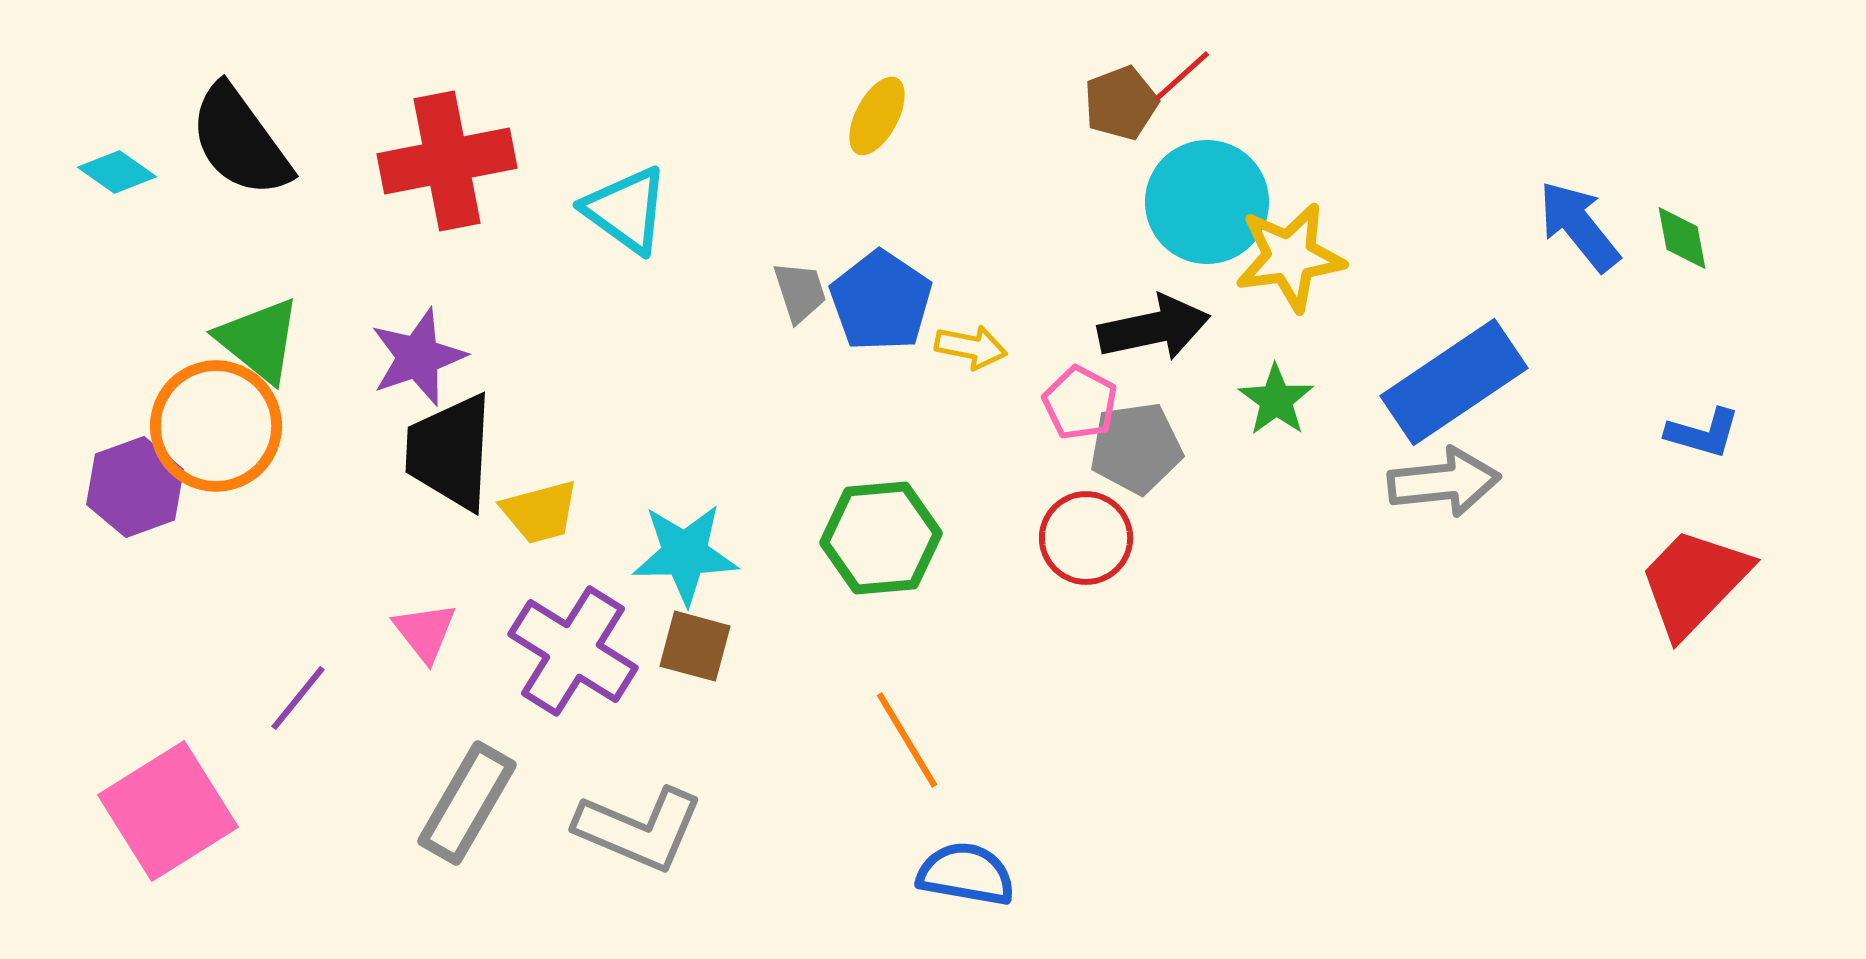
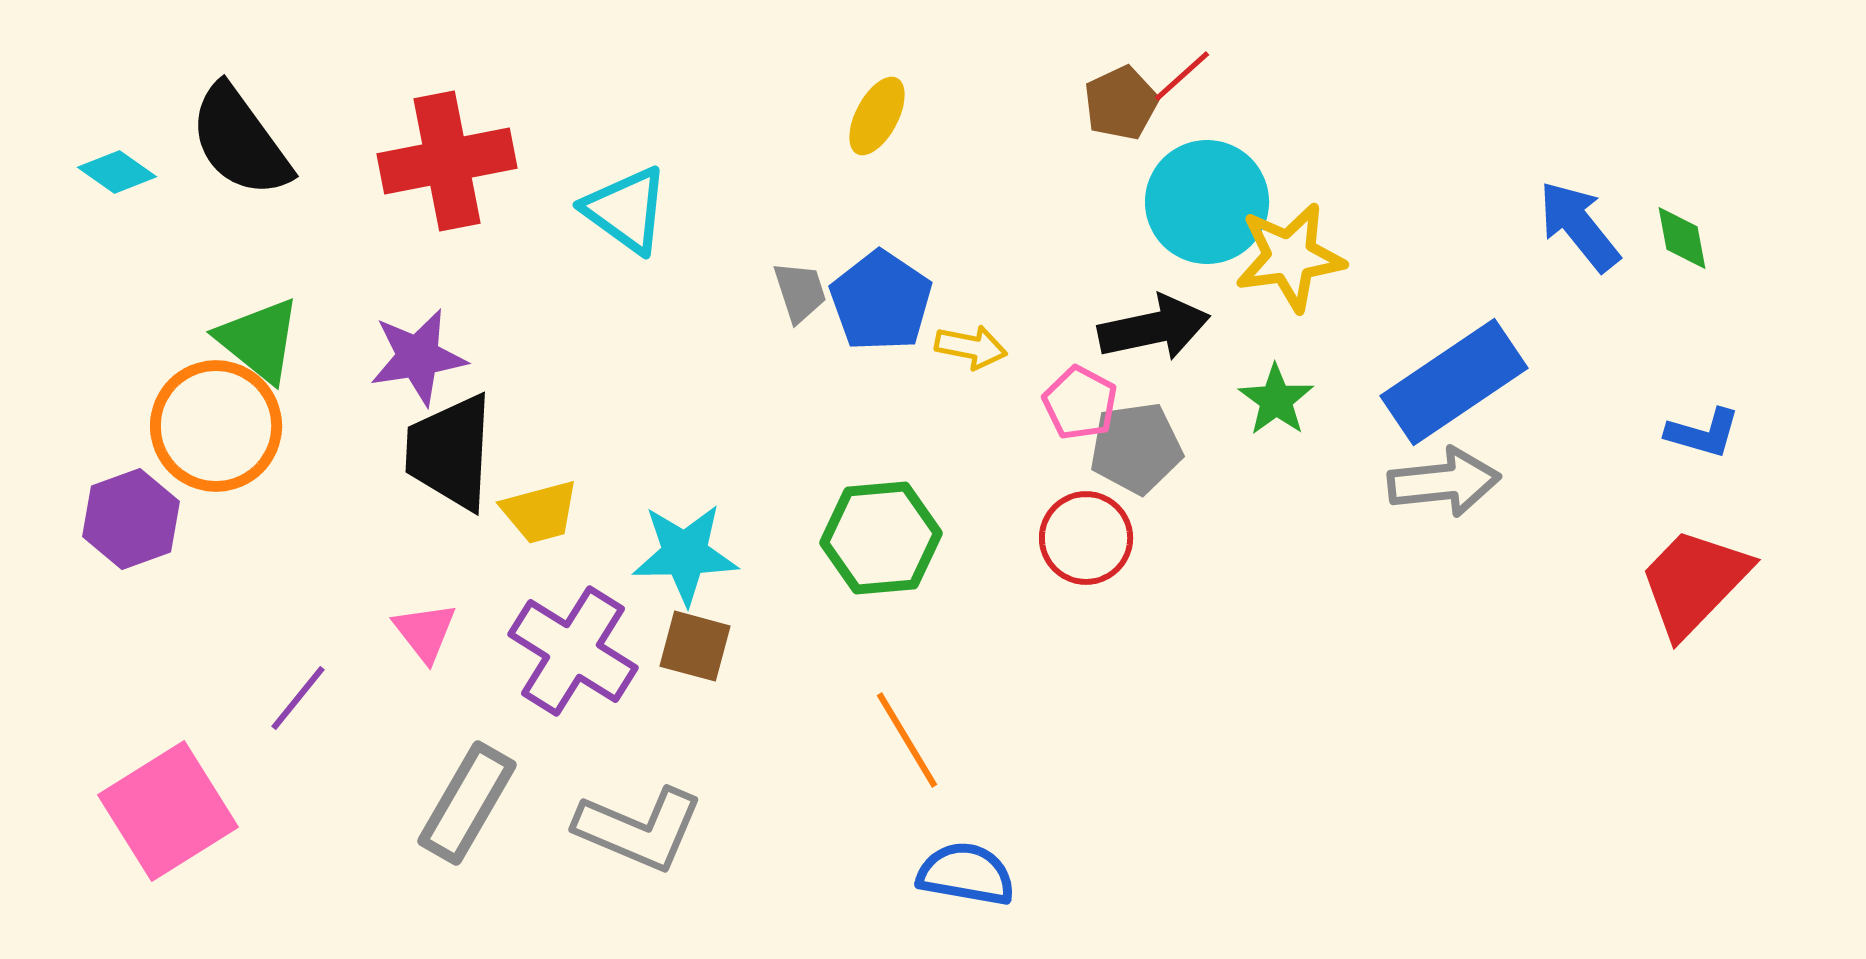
brown pentagon: rotated 4 degrees counterclockwise
purple star: rotated 10 degrees clockwise
purple hexagon: moved 4 px left, 32 px down
